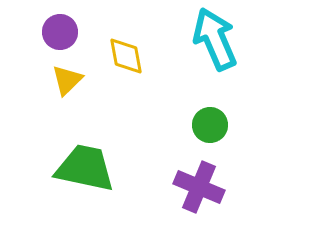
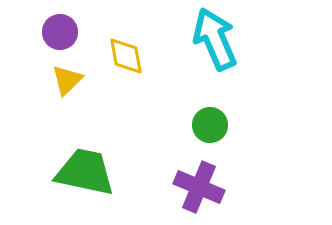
green trapezoid: moved 4 px down
